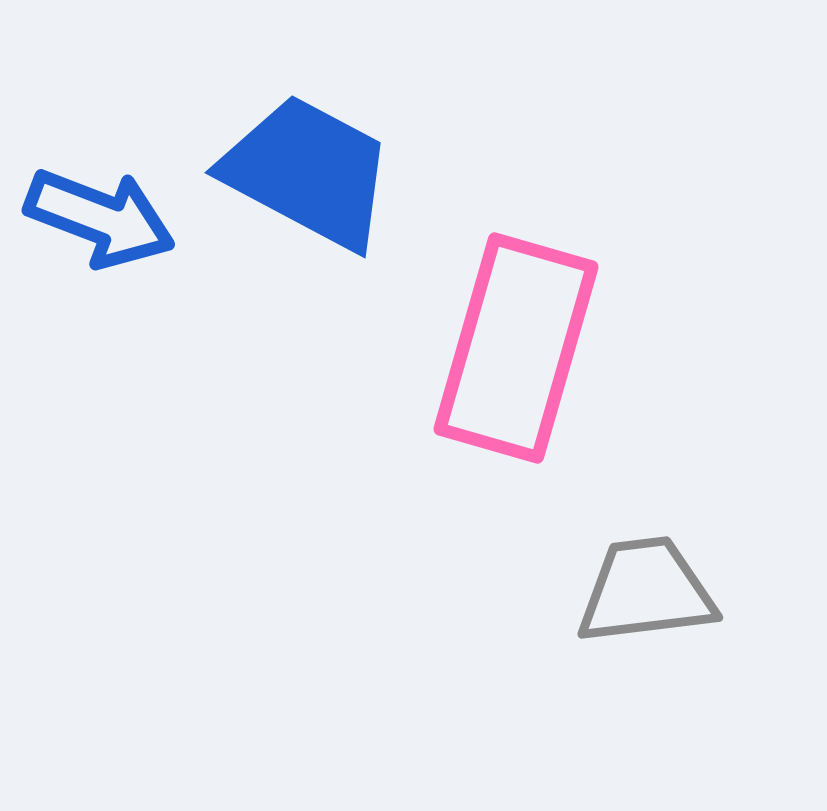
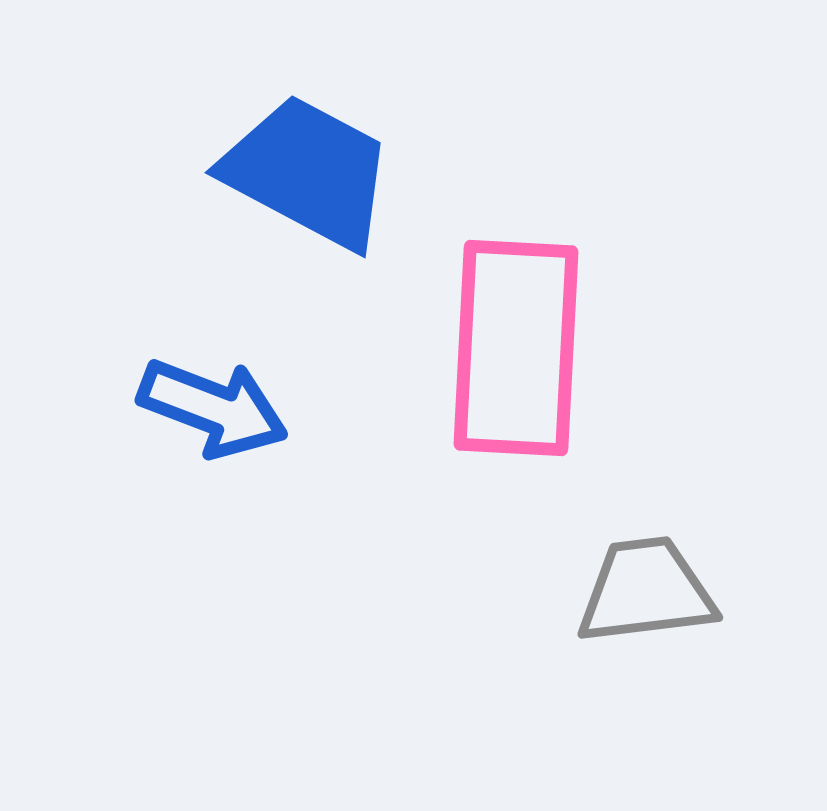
blue arrow: moved 113 px right, 190 px down
pink rectangle: rotated 13 degrees counterclockwise
